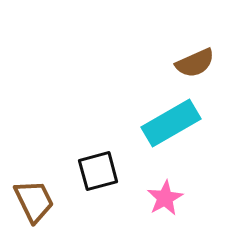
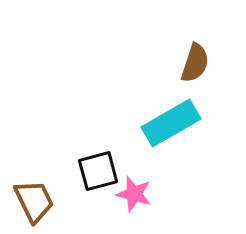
brown semicircle: rotated 48 degrees counterclockwise
pink star: moved 31 px left, 4 px up; rotated 27 degrees counterclockwise
